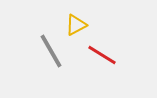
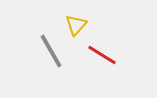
yellow triangle: rotated 20 degrees counterclockwise
